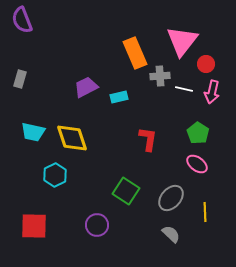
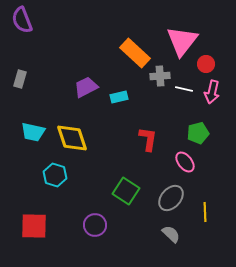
orange rectangle: rotated 24 degrees counterclockwise
green pentagon: rotated 25 degrees clockwise
pink ellipse: moved 12 px left, 2 px up; rotated 15 degrees clockwise
cyan hexagon: rotated 15 degrees counterclockwise
purple circle: moved 2 px left
